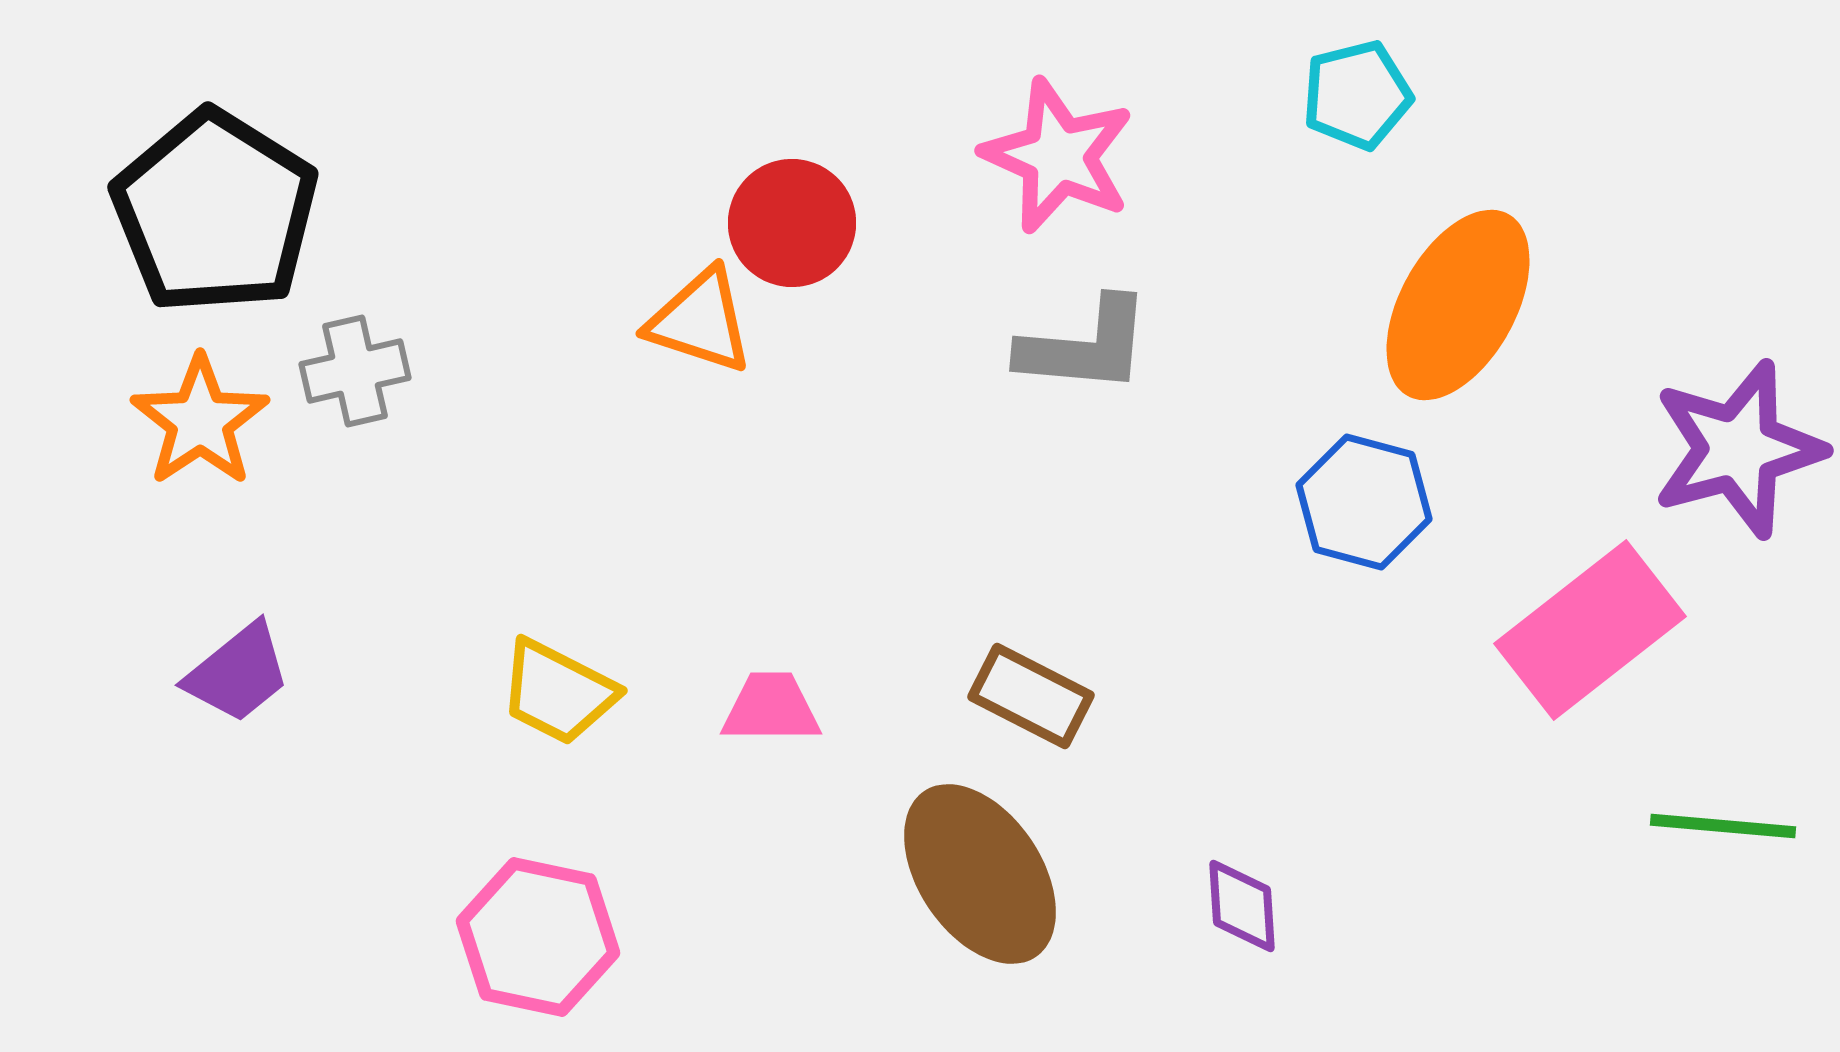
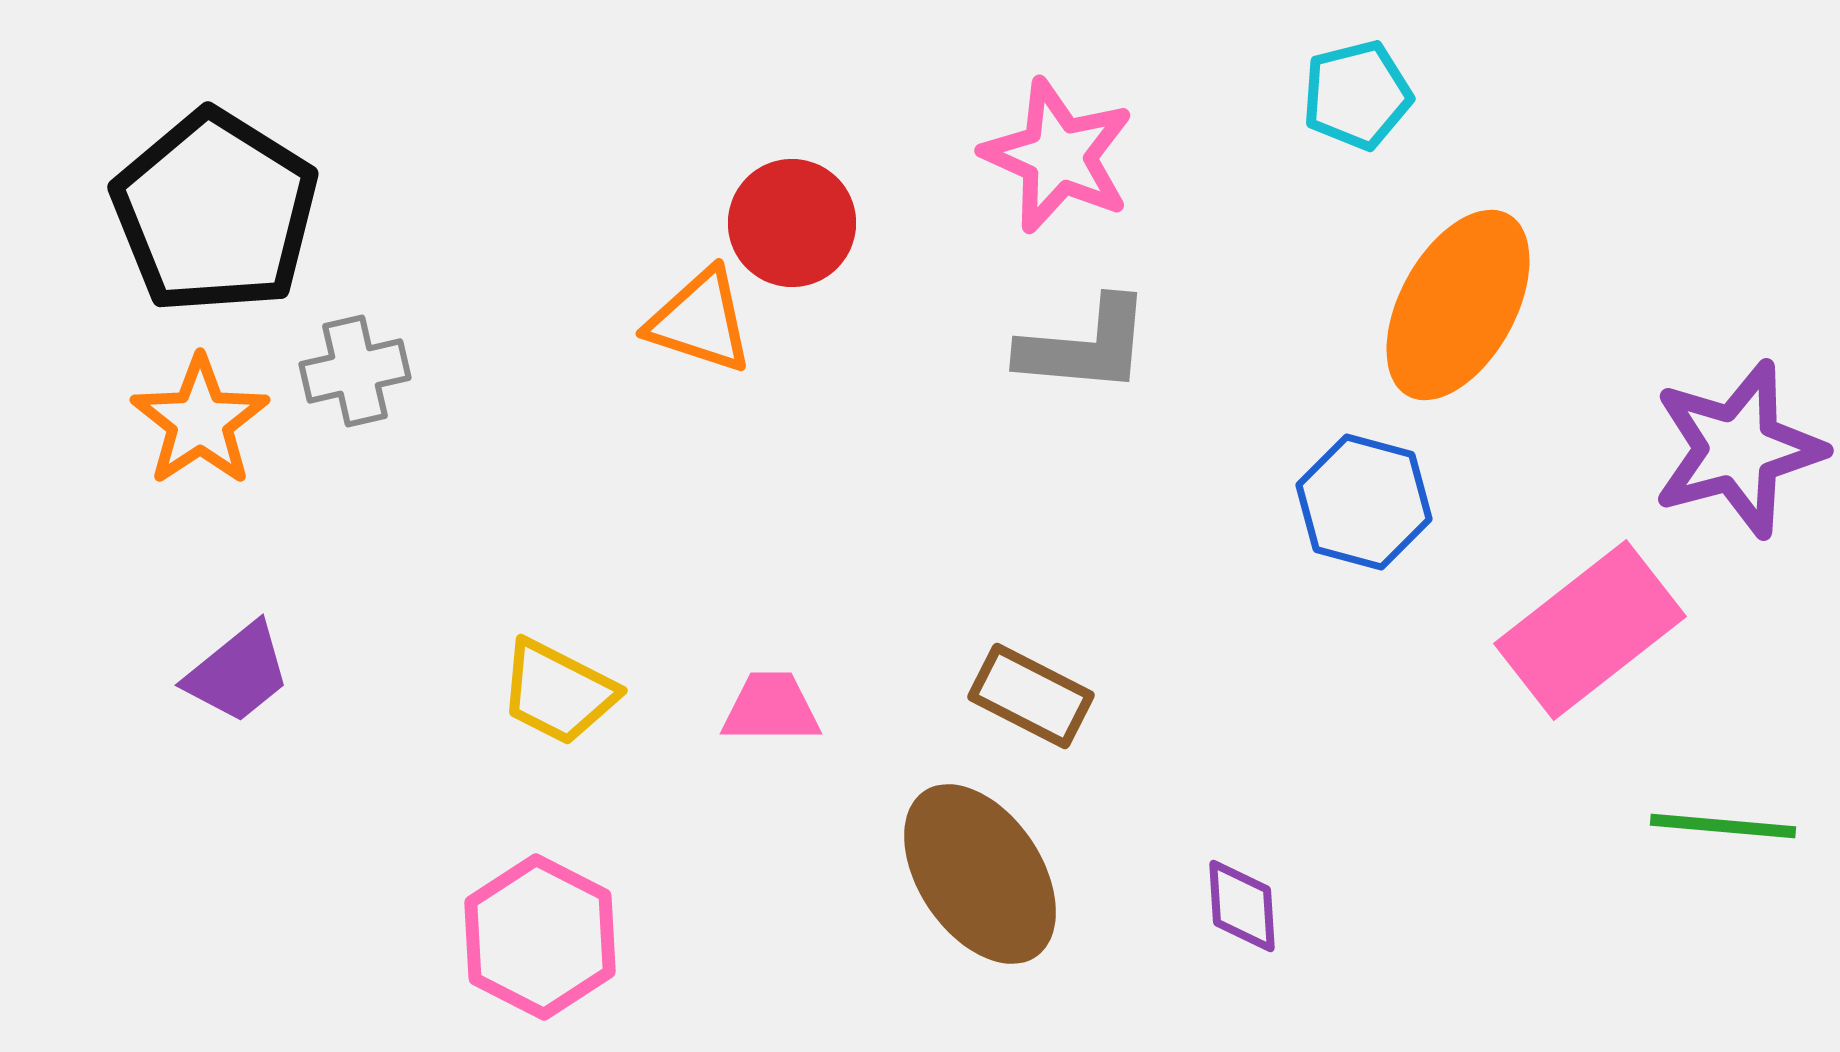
pink hexagon: moved 2 px right; rotated 15 degrees clockwise
